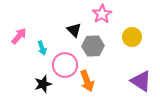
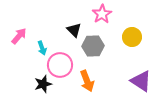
pink circle: moved 5 px left
